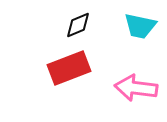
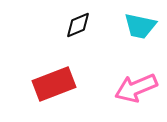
red rectangle: moved 15 px left, 16 px down
pink arrow: rotated 30 degrees counterclockwise
